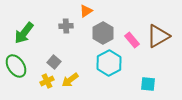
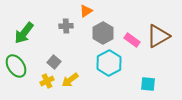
pink rectangle: rotated 14 degrees counterclockwise
